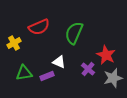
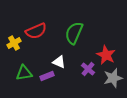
red semicircle: moved 3 px left, 4 px down
